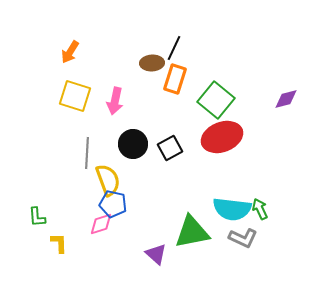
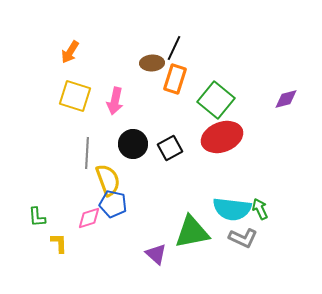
pink diamond: moved 12 px left, 6 px up
